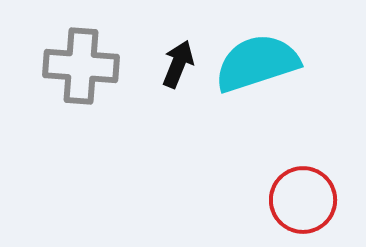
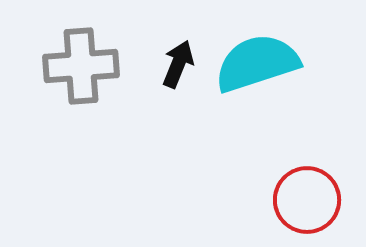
gray cross: rotated 8 degrees counterclockwise
red circle: moved 4 px right
